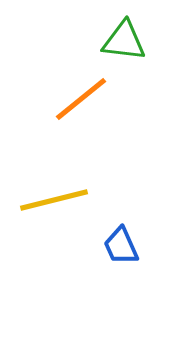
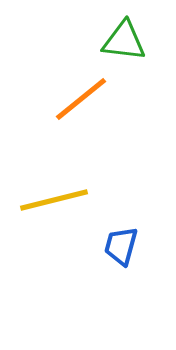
blue trapezoid: rotated 39 degrees clockwise
